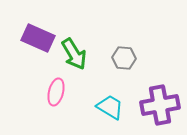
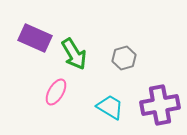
purple rectangle: moved 3 px left
gray hexagon: rotated 20 degrees counterclockwise
pink ellipse: rotated 16 degrees clockwise
